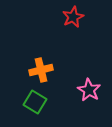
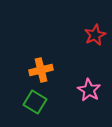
red star: moved 22 px right, 18 px down
